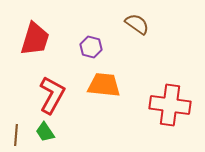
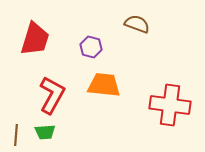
brown semicircle: rotated 15 degrees counterclockwise
green trapezoid: rotated 60 degrees counterclockwise
